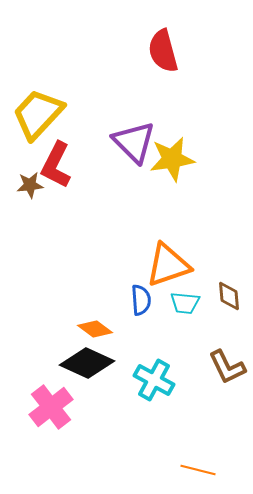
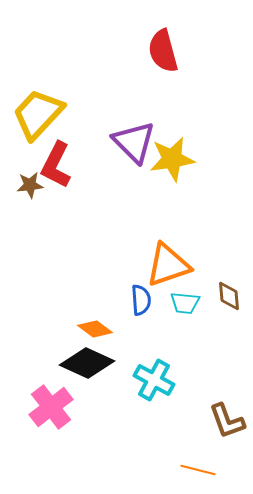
brown L-shape: moved 54 px down; rotated 6 degrees clockwise
